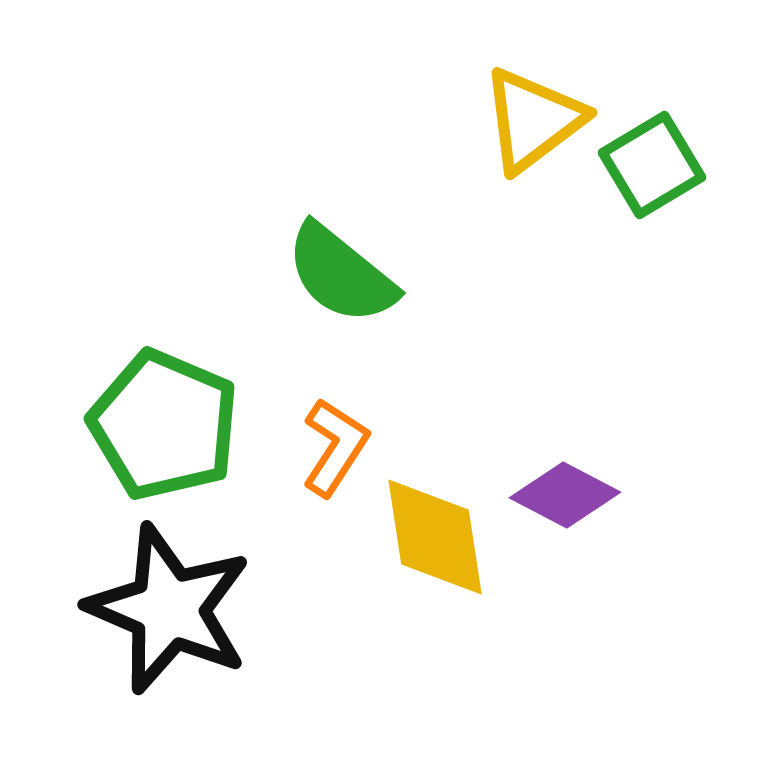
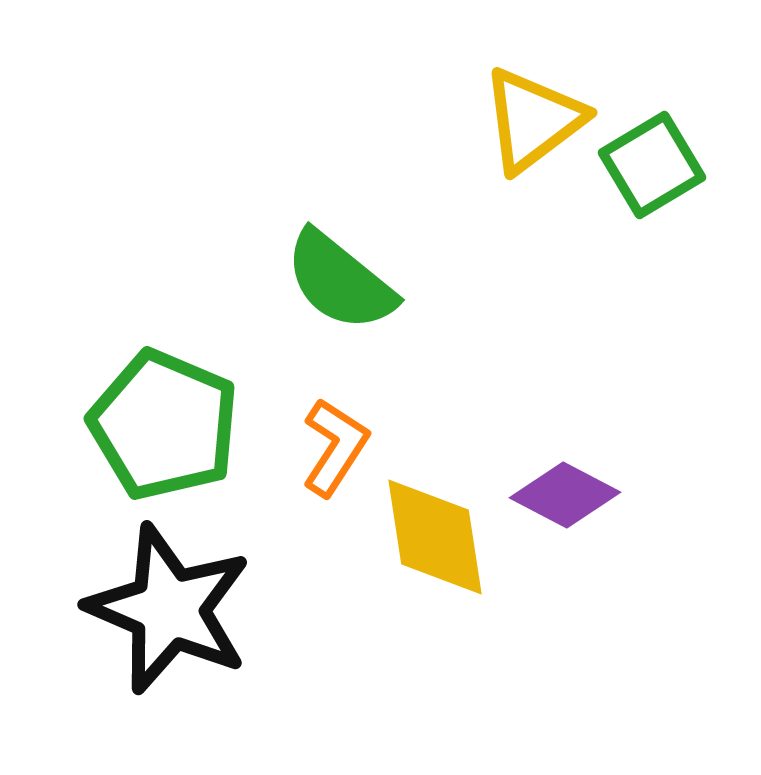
green semicircle: moved 1 px left, 7 px down
